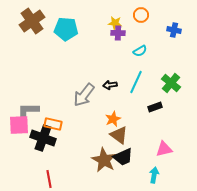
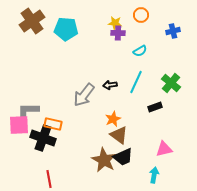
blue cross: moved 1 px left, 1 px down; rotated 24 degrees counterclockwise
